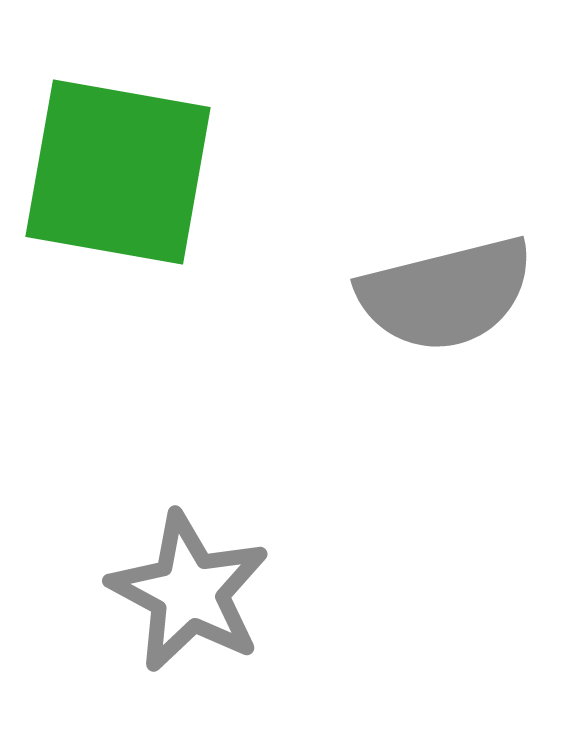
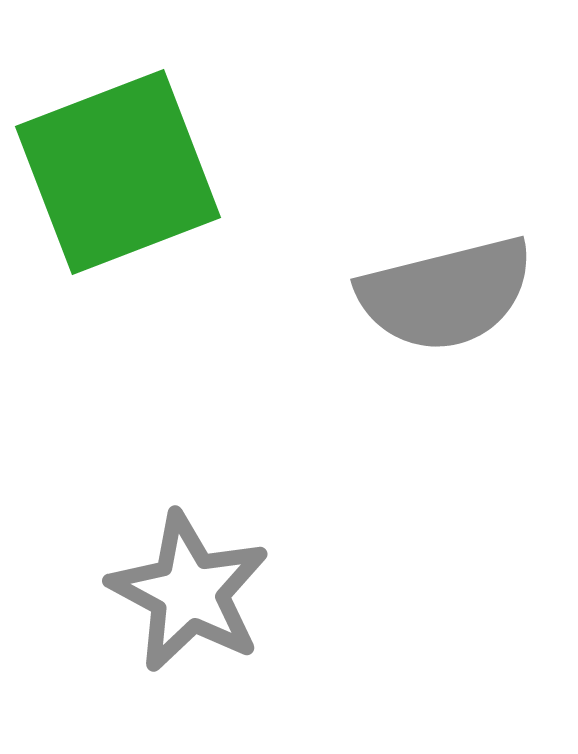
green square: rotated 31 degrees counterclockwise
